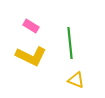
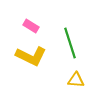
green line: rotated 12 degrees counterclockwise
yellow triangle: rotated 18 degrees counterclockwise
